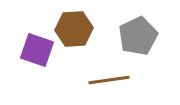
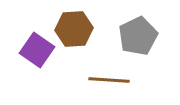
purple square: rotated 16 degrees clockwise
brown line: rotated 12 degrees clockwise
